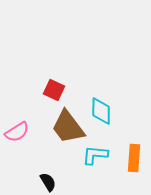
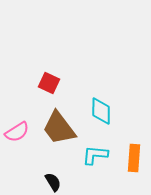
red square: moved 5 px left, 7 px up
brown trapezoid: moved 9 px left, 1 px down
black semicircle: moved 5 px right
